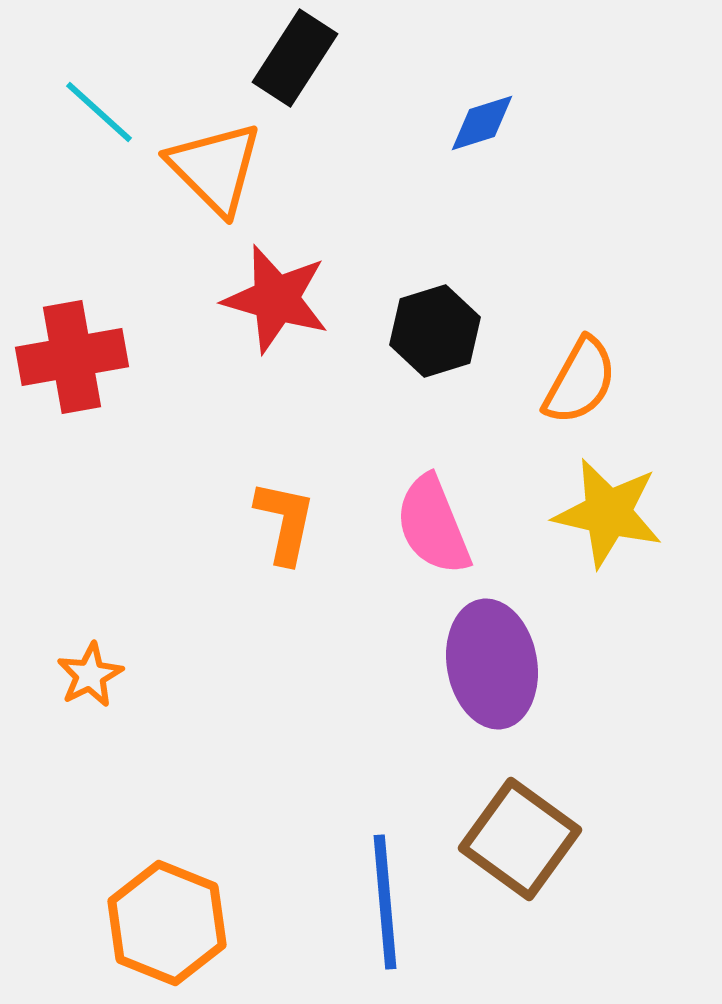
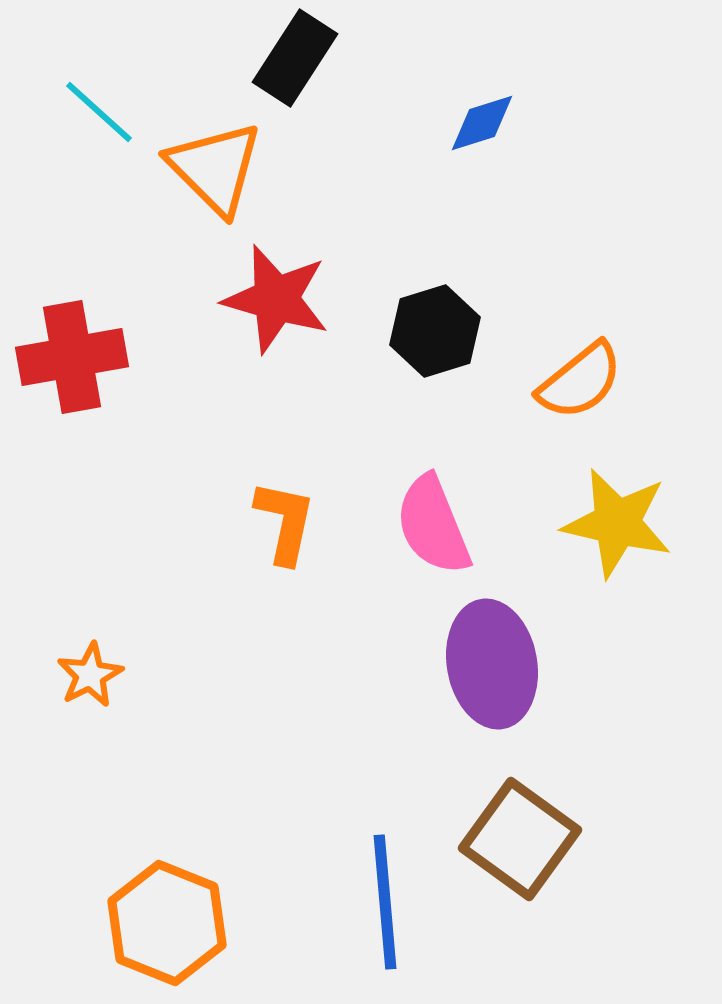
orange semicircle: rotated 22 degrees clockwise
yellow star: moved 9 px right, 10 px down
